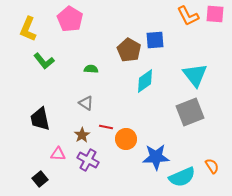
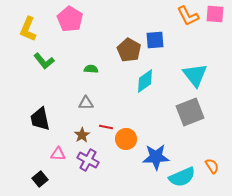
gray triangle: rotated 35 degrees counterclockwise
